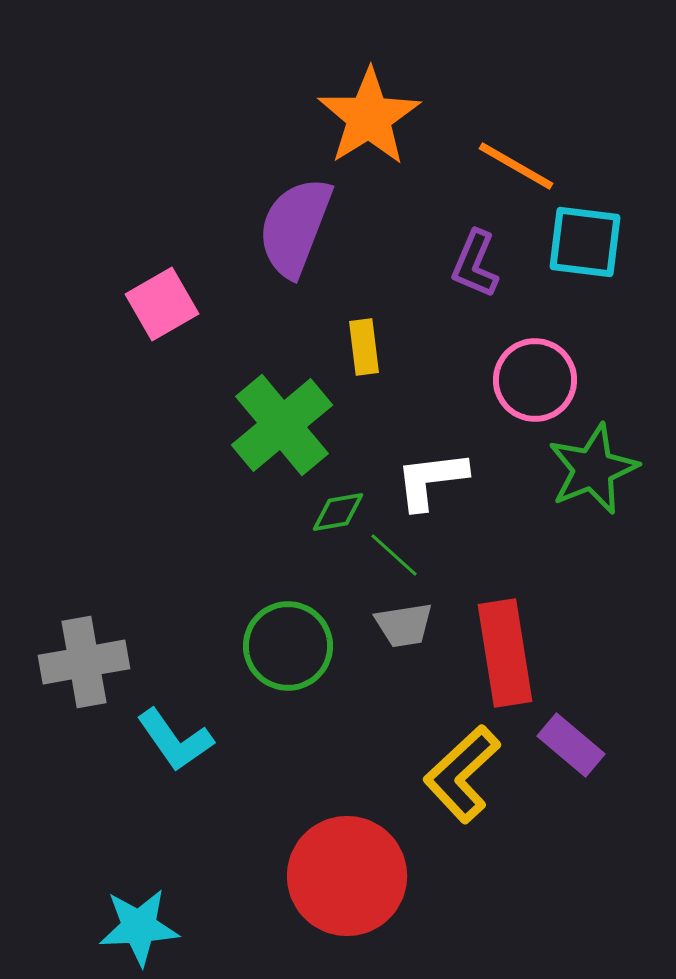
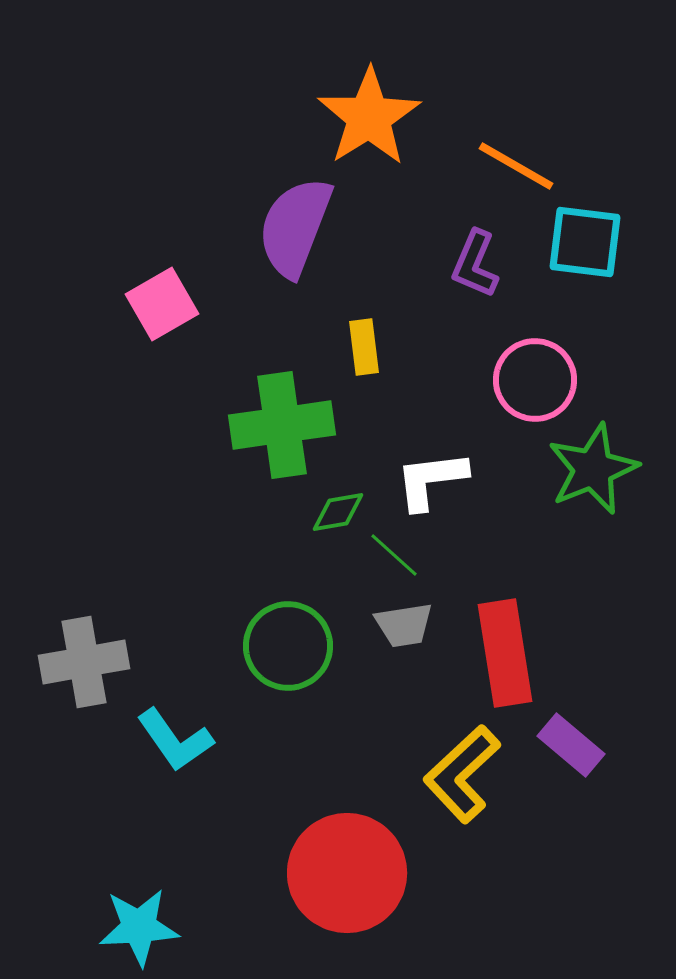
green cross: rotated 32 degrees clockwise
red circle: moved 3 px up
